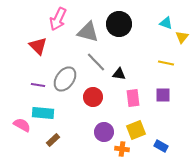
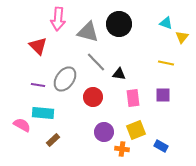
pink arrow: rotated 20 degrees counterclockwise
